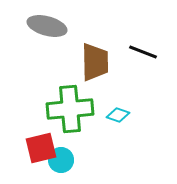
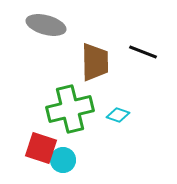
gray ellipse: moved 1 px left, 1 px up
green cross: rotated 9 degrees counterclockwise
red square: rotated 32 degrees clockwise
cyan circle: moved 2 px right
